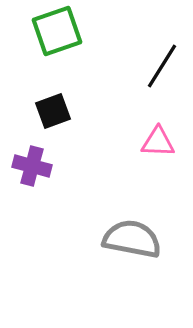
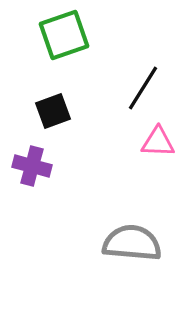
green square: moved 7 px right, 4 px down
black line: moved 19 px left, 22 px down
gray semicircle: moved 4 px down; rotated 6 degrees counterclockwise
